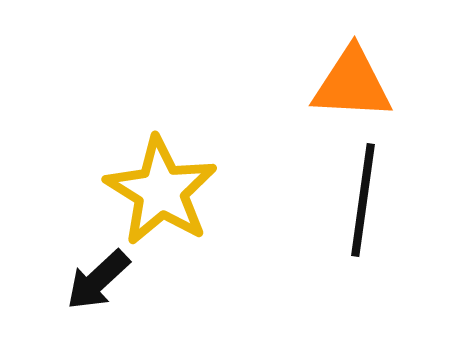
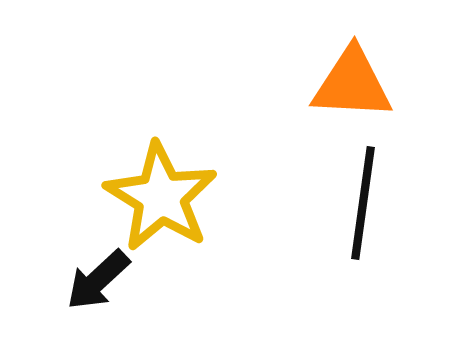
yellow star: moved 6 px down
black line: moved 3 px down
